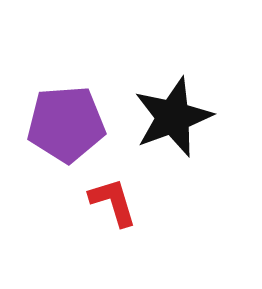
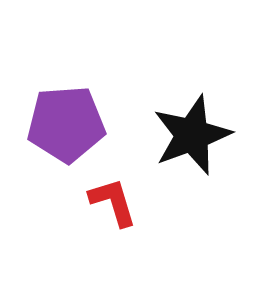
black star: moved 19 px right, 18 px down
